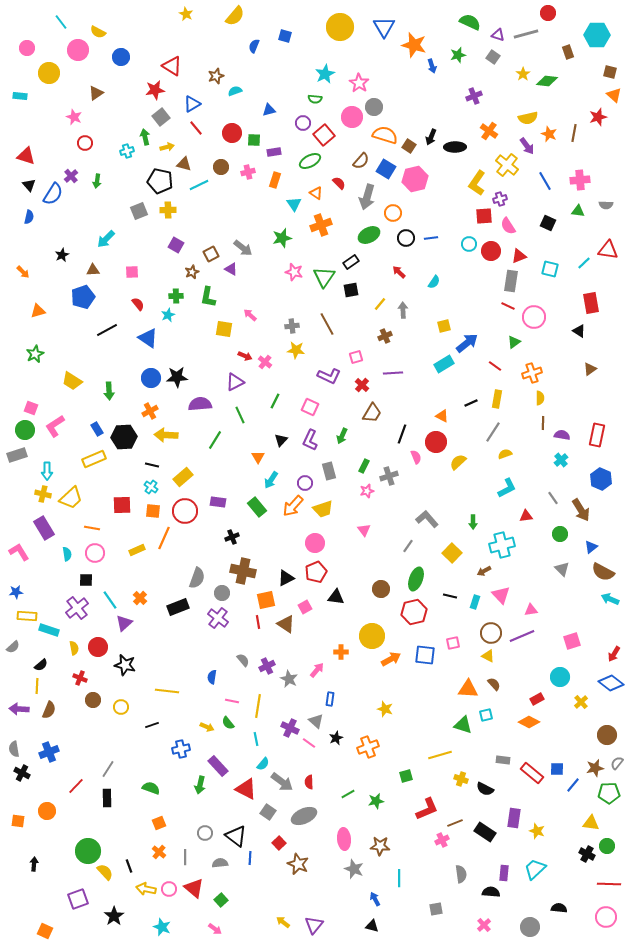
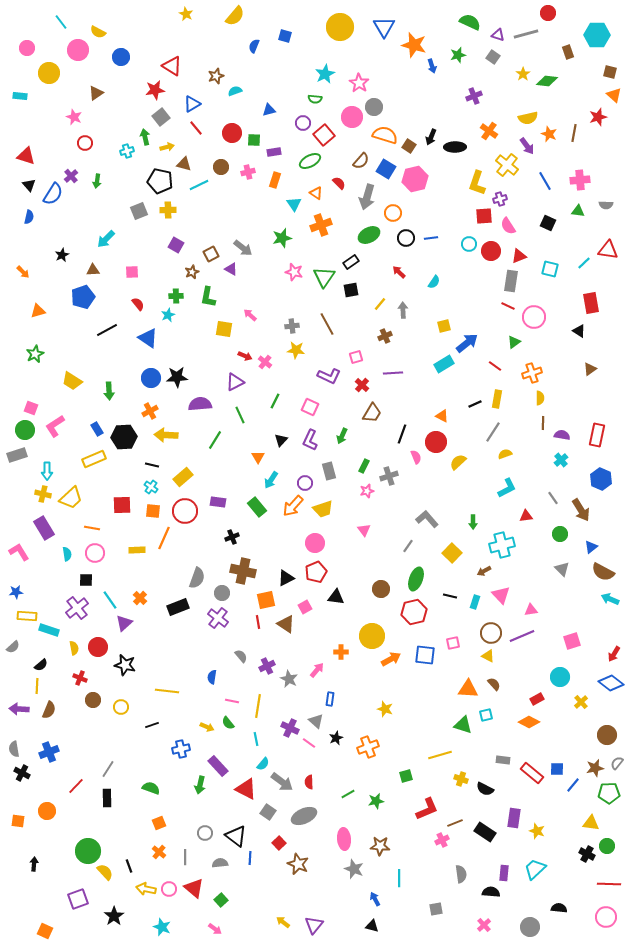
yellow L-shape at (477, 183): rotated 15 degrees counterclockwise
black line at (471, 403): moved 4 px right, 1 px down
yellow rectangle at (137, 550): rotated 21 degrees clockwise
gray semicircle at (243, 660): moved 2 px left, 4 px up
